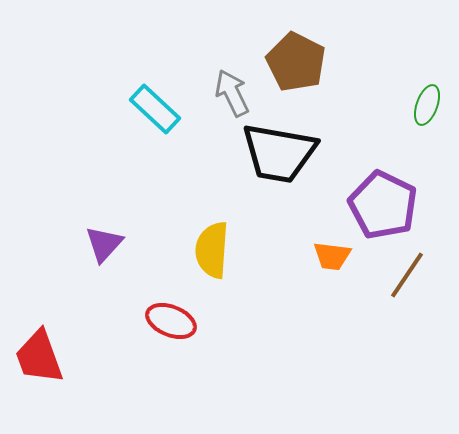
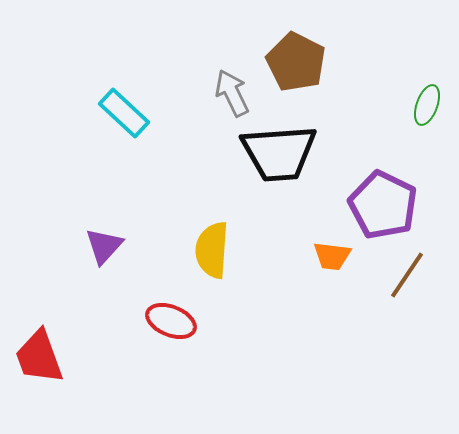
cyan rectangle: moved 31 px left, 4 px down
black trapezoid: rotated 14 degrees counterclockwise
purple triangle: moved 2 px down
